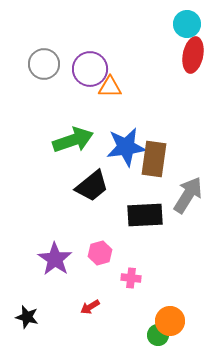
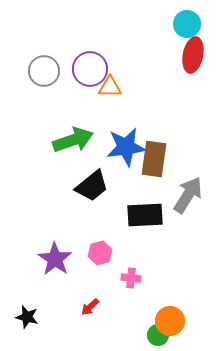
gray circle: moved 7 px down
red arrow: rotated 12 degrees counterclockwise
